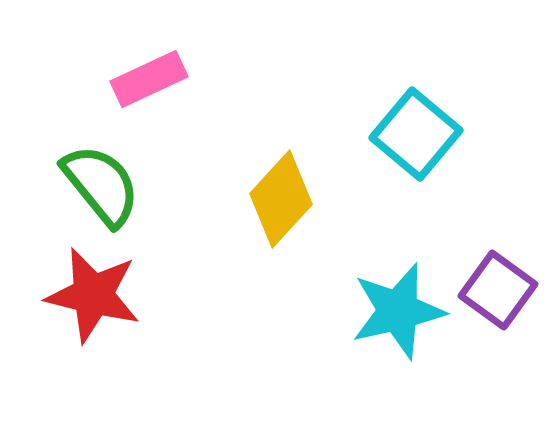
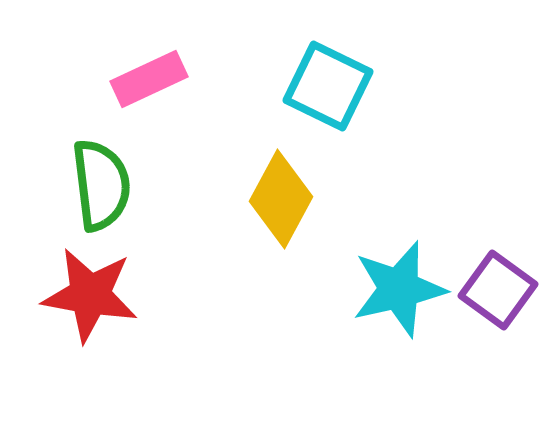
cyan square: moved 88 px left, 48 px up; rotated 14 degrees counterclockwise
green semicircle: rotated 32 degrees clockwise
yellow diamond: rotated 14 degrees counterclockwise
red star: moved 3 px left; rotated 4 degrees counterclockwise
cyan star: moved 1 px right, 22 px up
